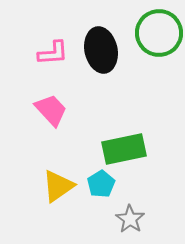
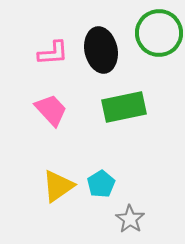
green rectangle: moved 42 px up
